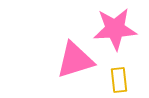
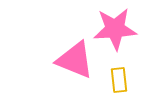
pink triangle: rotated 39 degrees clockwise
